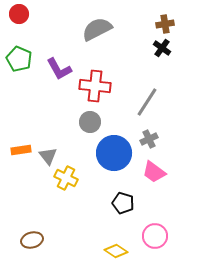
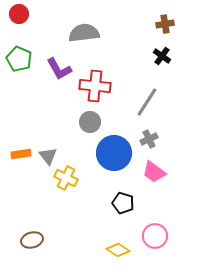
gray semicircle: moved 13 px left, 4 px down; rotated 20 degrees clockwise
black cross: moved 8 px down
orange rectangle: moved 4 px down
yellow diamond: moved 2 px right, 1 px up
